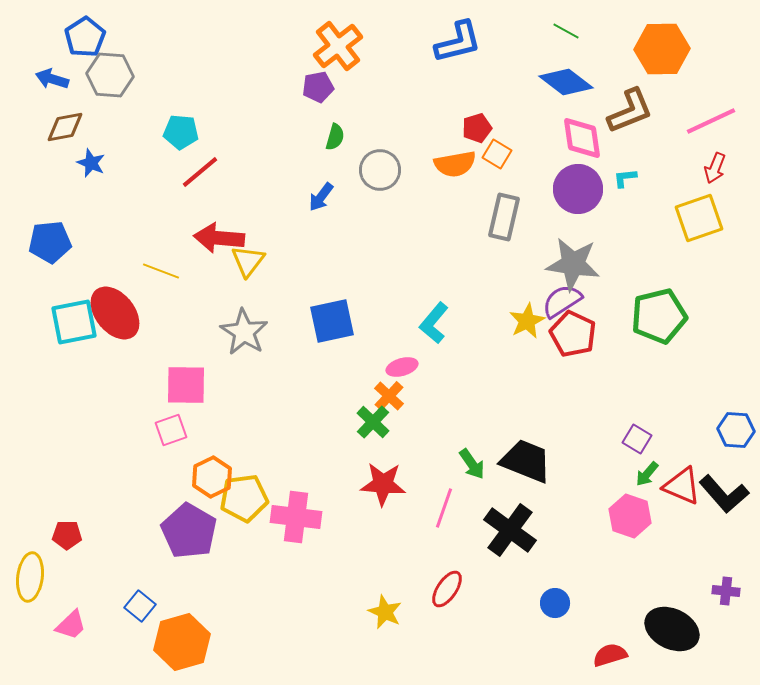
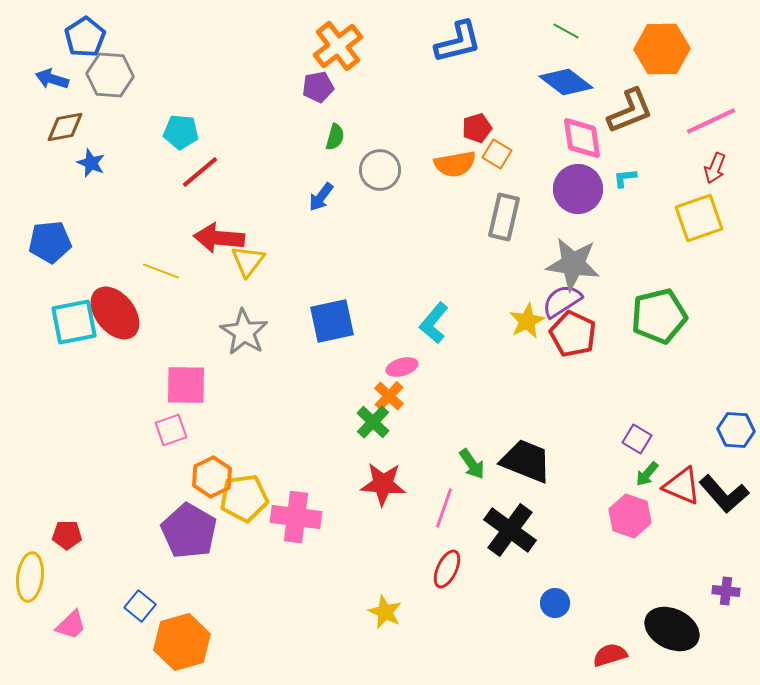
red ellipse at (447, 589): moved 20 px up; rotated 9 degrees counterclockwise
